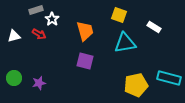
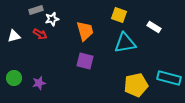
white star: rotated 24 degrees clockwise
red arrow: moved 1 px right
